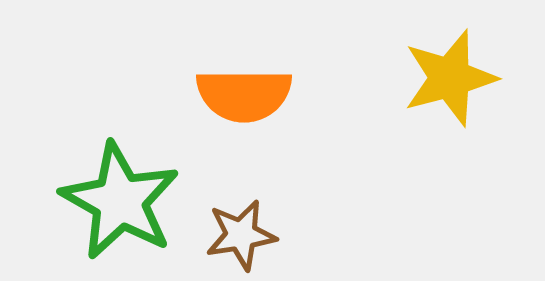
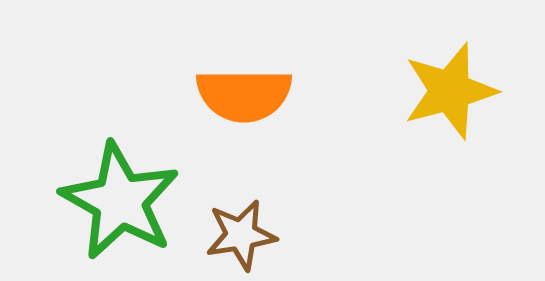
yellow star: moved 13 px down
